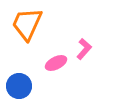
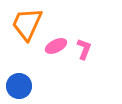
pink L-shape: rotated 20 degrees counterclockwise
pink ellipse: moved 17 px up
